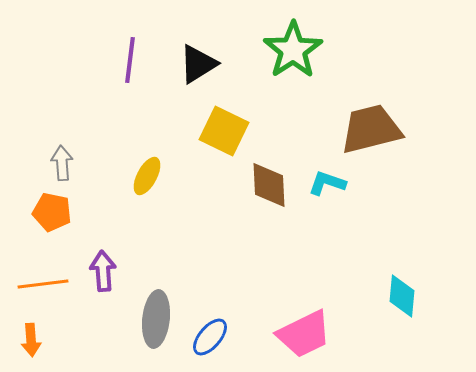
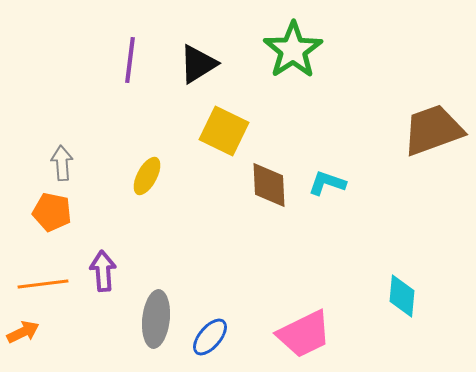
brown trapezoid: moved 62 px right, 1 px down; rotated 6 degrees counterclockwise
orange arrow: moved 8 px left, 8 px up; rotated 112 degrees counterclockwise
